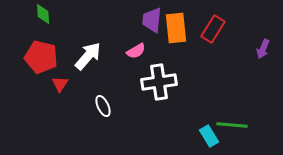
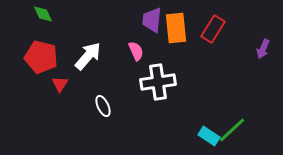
green diamond: rotated 20 degrees counterclockwise
pink semicircle: rotated 84 degrees counterclockwise
white cross: moved 1 px left
green line: moved 5 px down; rotated 48 degrees counterclockwise
cyan rectangle: rotated 25 degrees counterclockwise
